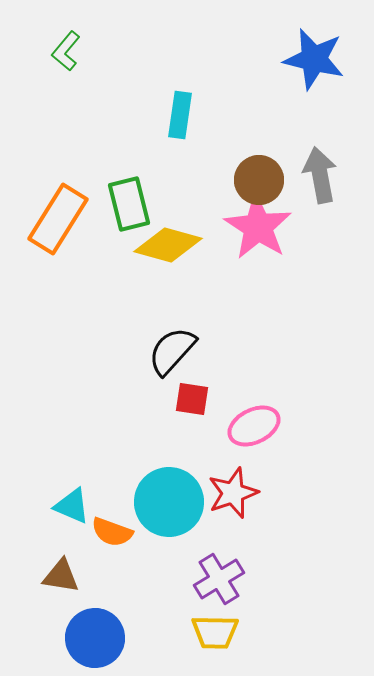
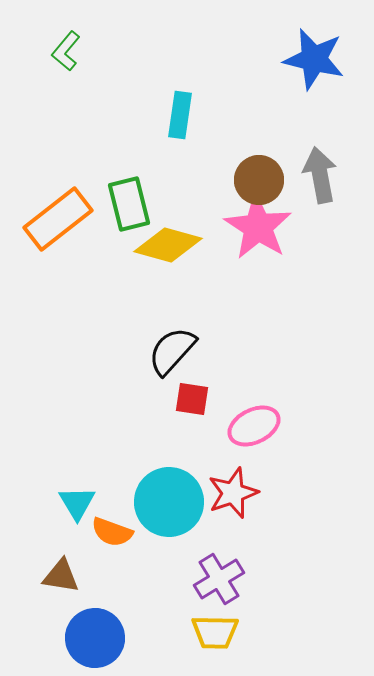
orange rectangle: rotated 20 degrees clockwise
cyan triangle: moved 5 px right, 3 px up; rotated 36 degrees clockwise
